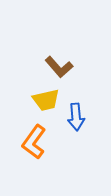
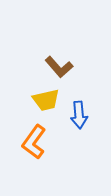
blue arrow: moved 3 px right, 2 px up
